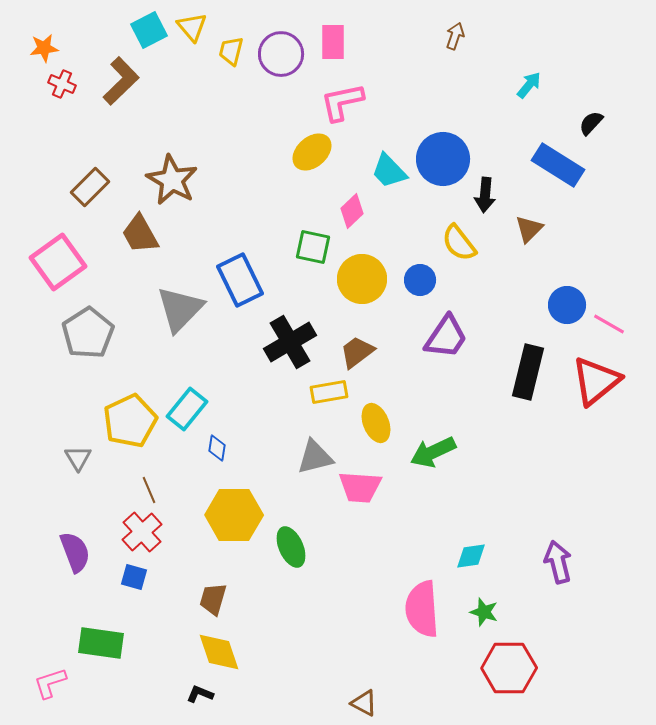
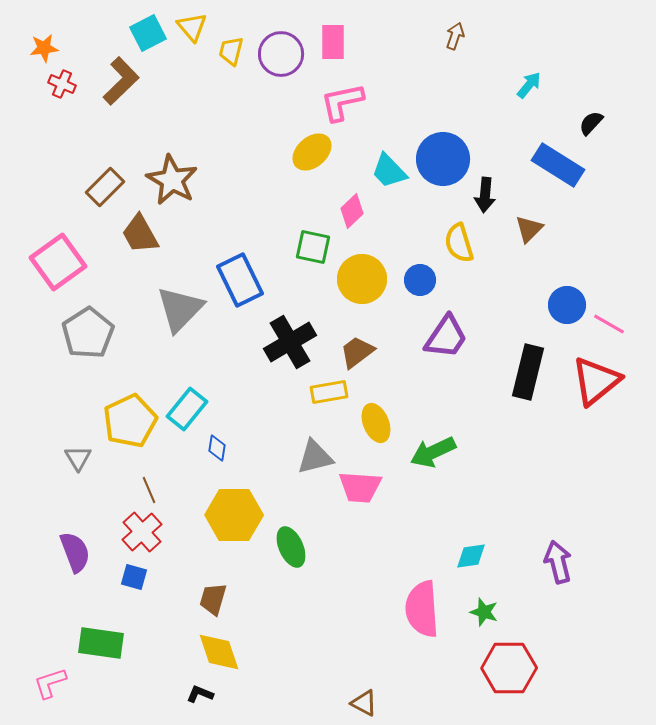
cyan square at (149, 30): moved 1 px left, 3 px down
brown rectangle at (90, 187): moved 15 px right
yellow semicircle at (459, 243): rotated 21 degrees clockwise
